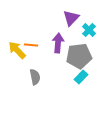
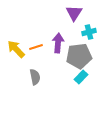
purple triangle: moved 3 px right, 5 px up; rotated 12 degrees counterclockwise
cyan cross: moved 2 px down; rotated 32 degrees clockwise
orange line: moved 5 px right, 2 px down; rotated 24 degrees counterclockwise
yellow arrow: moved 1 px left, 1 px up
